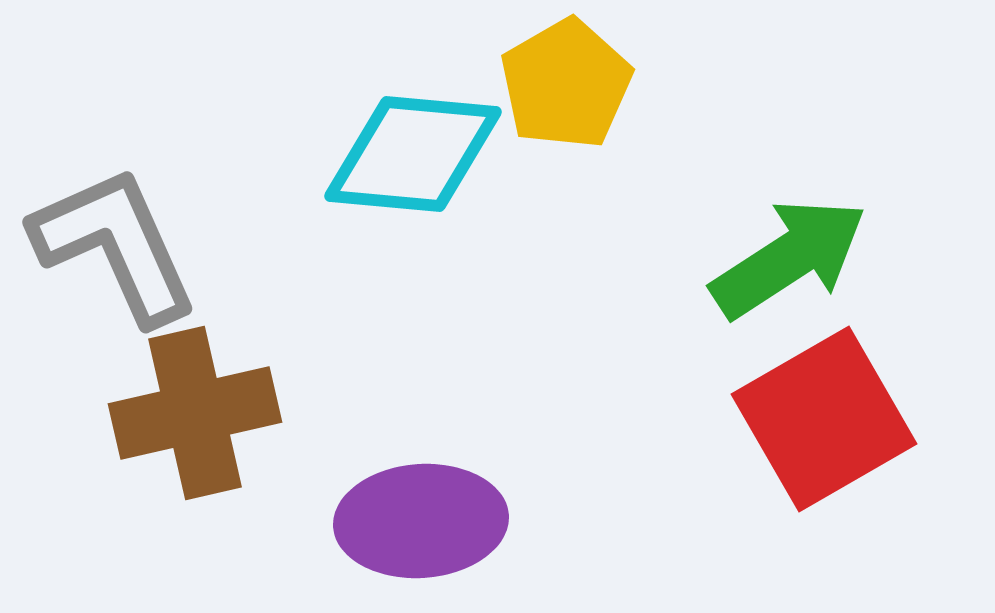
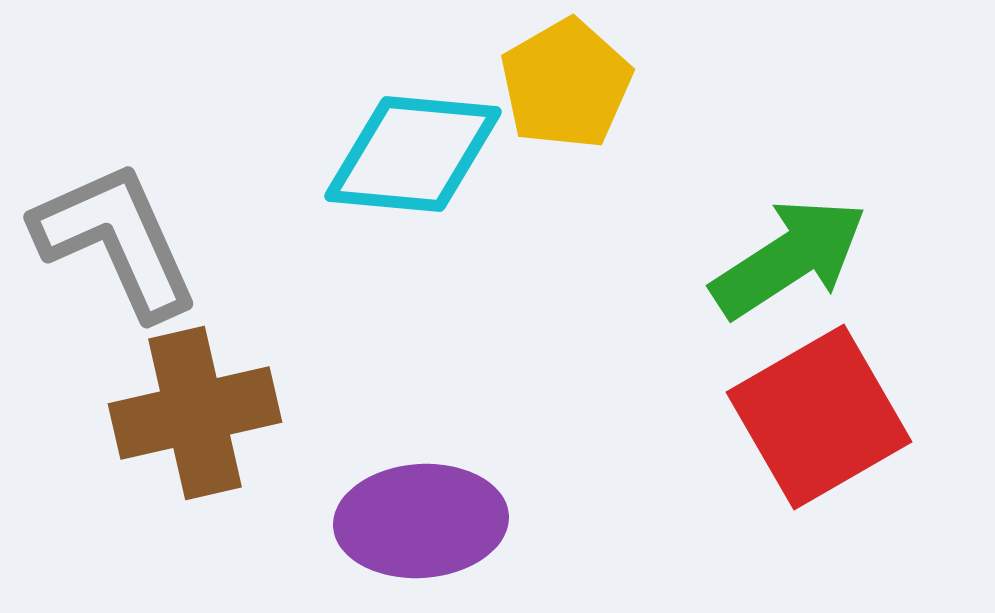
gray L-shape: moved 1 px right, 5 px up
red square: moved 5 px left, 2 px up
